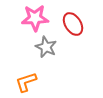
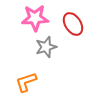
gray star: rotated 30 degrees clockwise
